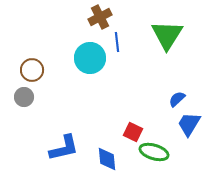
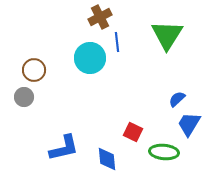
brown circle: moved 2 px right
green ellipse: moved 10 px right; rotated 12 degrees counterclockwise
